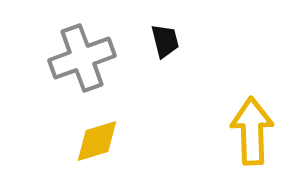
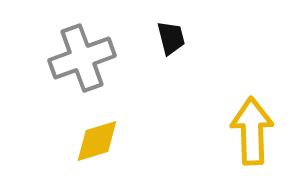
black trapezoid: moved 6 px right, 3 px up
